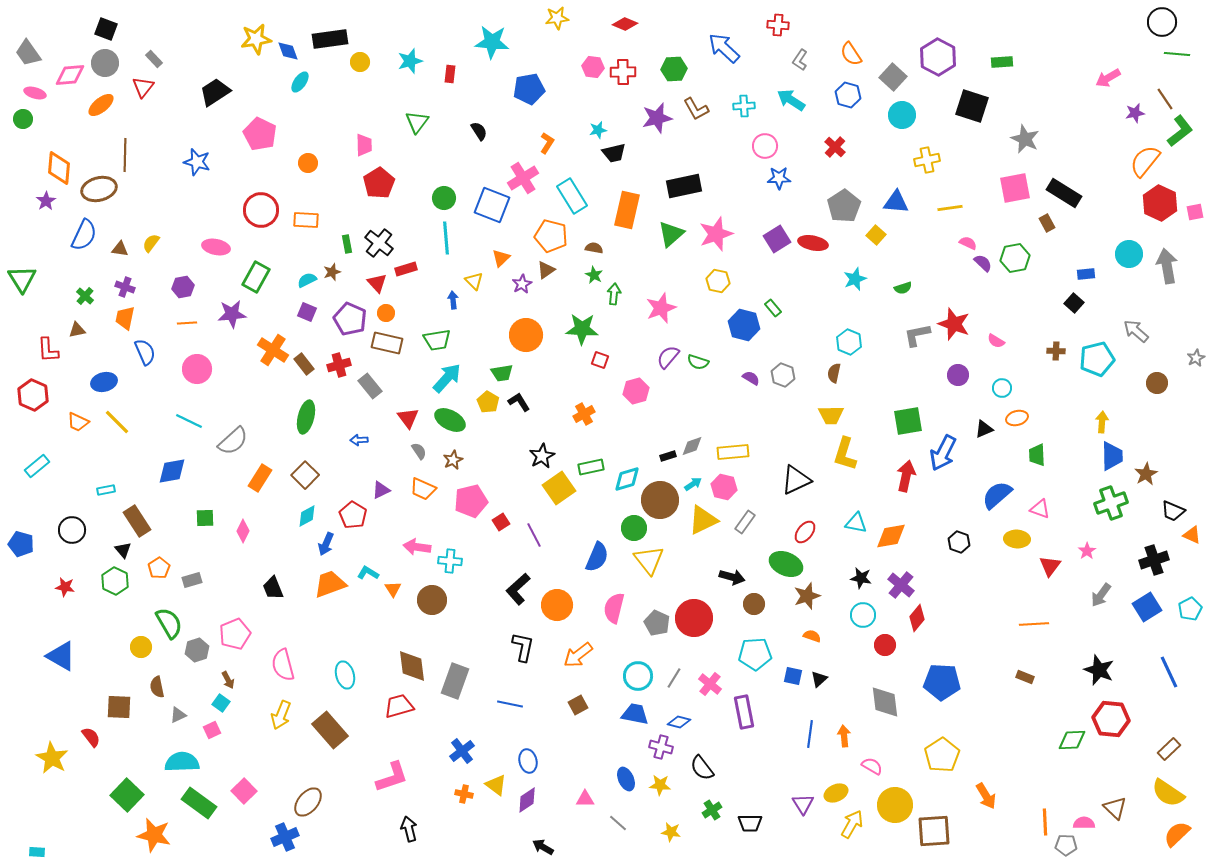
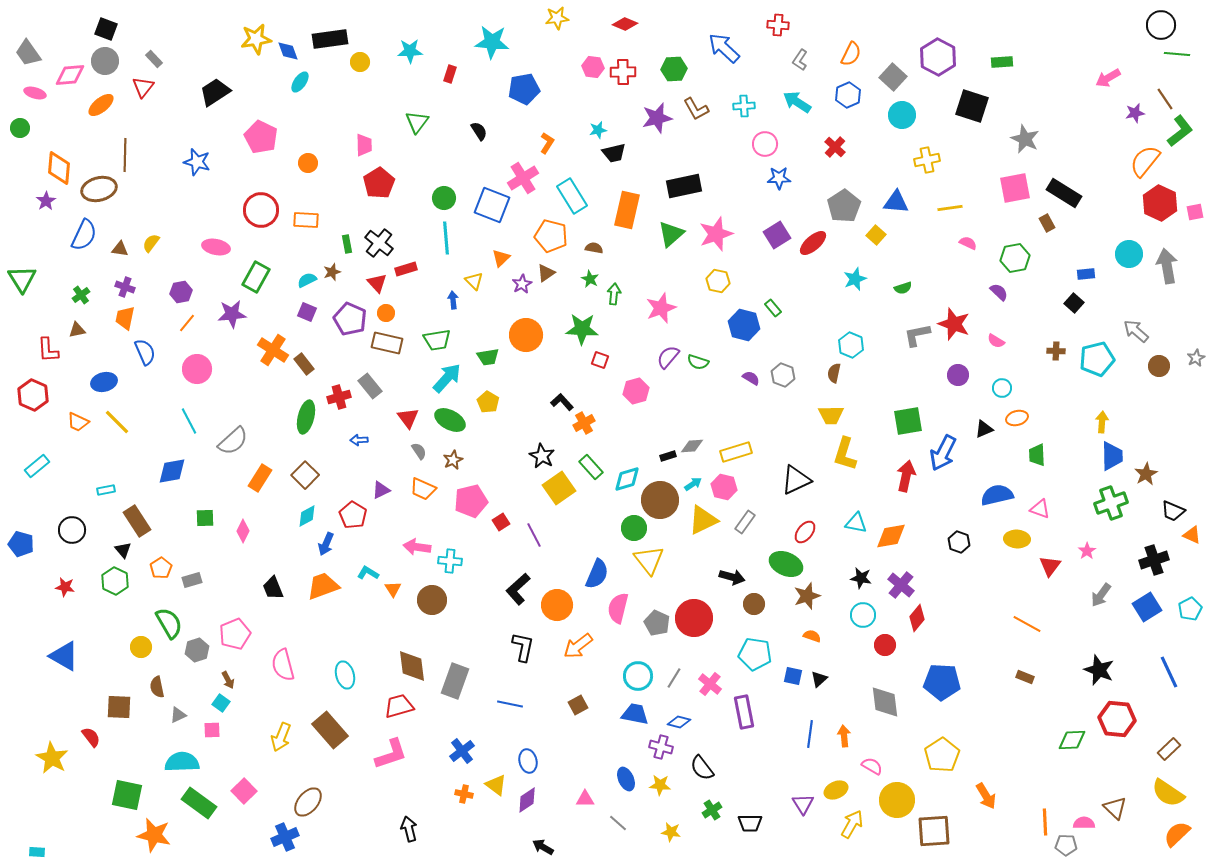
black circle at (1162, 22): moved 1 px left, 3 px down
orange semicircle at (851, 54): rotated 120 degrees counterclockwise
cyan star at (410, 61): moved 10 px up; rotated 15 degrees clockwise
gray circle at (105, 63): moved 2 px up
red rectangle at (450, 74): rotated 12 degrees clockwise
blue pentagon at (529, 89): moved 5 px left
blue hexagon at (848, 95): rotated 20 degrees clockwise
cyan arrow at (791, 100): moved 6 px right, 2 px down
green circle at (23, 119): moved 3 px left, 9 px down
pink pentagon at (260, 134): moved 1 px right, 3 px down
pink circle at (765, 146): moved 2 px up
purple square at (777, 239): moved 4 px up
red ellipse at (813, 243): rotated 52 degrees counterclockwise
purple semicircle at (983, 263): moved 16 px right, 29 px down
brown triangle at (546, 270): moved 3 px down
green star at (594, 275): moved 4 px left, 4 px down
purple hexagon at (183, 287): moved 2 px left, 5 px down
green cross at (85, 296): moved 4 px left, 1 px up; rotated 12 degrees clockwise
orange line at (187, 323): rotated 48 degrees counterclockwise
cyan hexagon at (849, 342): moved 2 px right, 3 px down
red cross at (339, 365): moved 32 px down
green trapezoid at (502, 373): moved 14 px left, 16 px up
brown circle at (1157, 383): moved 2 px right, 17 px up
black L-shape at (519, 402): moved 43 px right; rotated 10 degrees counterclockwise
orange cross at (584, 414): moved 9 px down
cyan line at (189, 421): rotated 36 degrees clockwise
gray diamond at (692, 446): rotated 15 degrees clockwise
yellow rectangle at (733, 452): moved 3 px right; rotated 12 degrees counterclockwise
black star at (542, 456): rotated 15 degrees counterclockwise
green rectangle at (591, 467): rotated 60 degrees clockwise
blue semicircle at (997, 495): rotated 28 degrees clockwise
blue semicircle at (597, 557): moved 17 px down
orange pentagon at (159, 568): moved 2 px right
orange trapezoid at (330, 584): moved 7 px left, 2 px down
pink semicircle at (614, 608): moved 4 px right
orange line at (1034, 624): moved 7 px left; rotated 32 degrees clockwise
cyan pentagon at (755, 654): rotated 12 degrees clockwise
orange arrow at (578, 655): moved 9 px up
blue triangle at (61, 656): moved 3 px right
yellow arrow at (281, 715): moved 22 px down
red hexagon at (1111, 719): moved 6 px right
pink square at (212, 730): rotated 24 degrees clockwise
pink L-shape at (392, 777): moved 1 px left, 23 px up
yellow ellipse at (836, 793): moved 3 px up
green square at (127, 795): rotated 32 degrees counterclockwise
yellow circle at (895, 805): moved 2 px right, 5 px up
